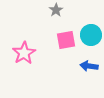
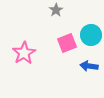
pink square: moved 1 px right, 3 px down; rotated 12 degrees counterclockwise
